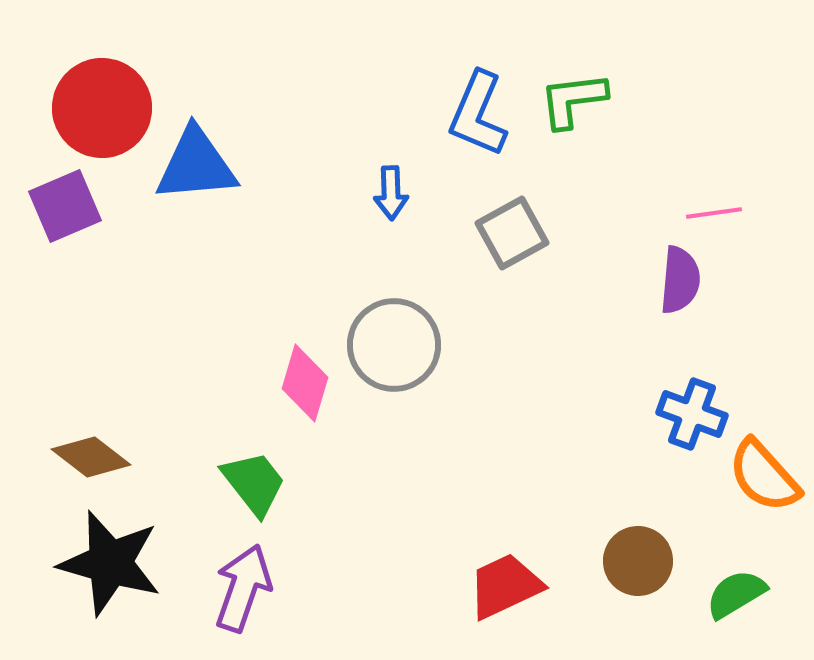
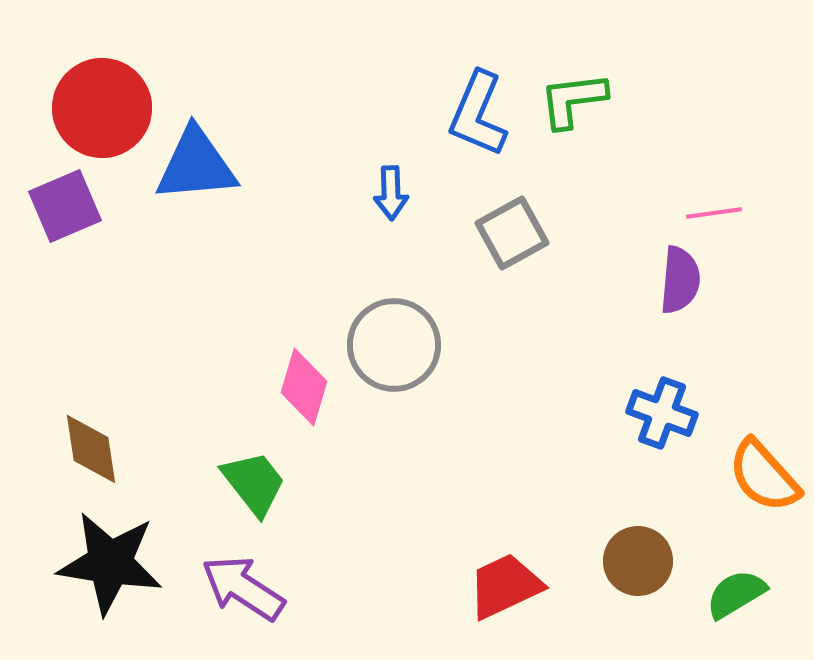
pink diamond: moved 1 px left, 4 px down
blue cross: moved 30 px left, 1 px up
brown diamond: moved 8 px up; rotated 44 degrees clockwise
black star: rotated 7 degrees counterclockwise
purple arrow: rotated 76 degrees counterclockwise
